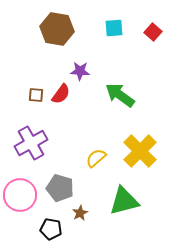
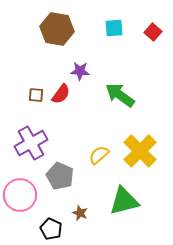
yellow semicircle: moved 3 px right, 3 px up
gray pentagon: moved 12 px up; rotated 8 degrees clockwise
brown star: rotated 21 degrees counterclockwise
black pentagon: rotated 15 degrees clockwise
